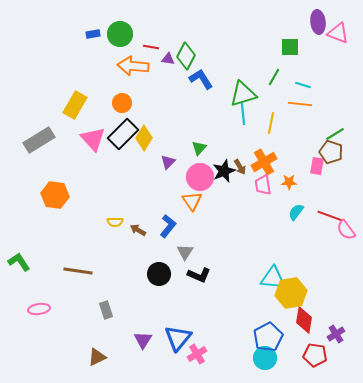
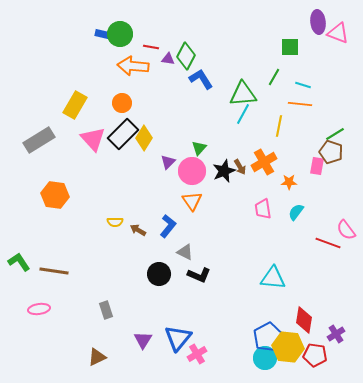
blue rectangle at (93, 34): moved 9 px right; rotated 24 degrees clockwise
green triangle at (243, 94): rotated 12 degrees clockwise
cyan line at (243, 114): rotated 35 degrees clockwise
yellow line at (271, 123): moved 8 px right, 3 px down
pink circle at (200, 177): moved 8 px left, 6 px up
pink trapezoid at (263, 185): moved 24 px down
red line at (330, 216): moved 2 px left, 27 px down
gray triangle at (185, 252): rotated 36 degrees counterclockwise
brown line at (78, 271): moved 24 px left
yellow hexagon at (291, 293): moved 3 px left, 54 px down; rotated 16 degrees clockwise
